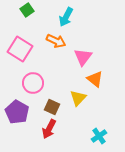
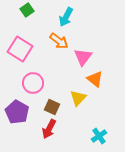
orange arrow: moved 3 px right; rotated 12 degrees clockwise
